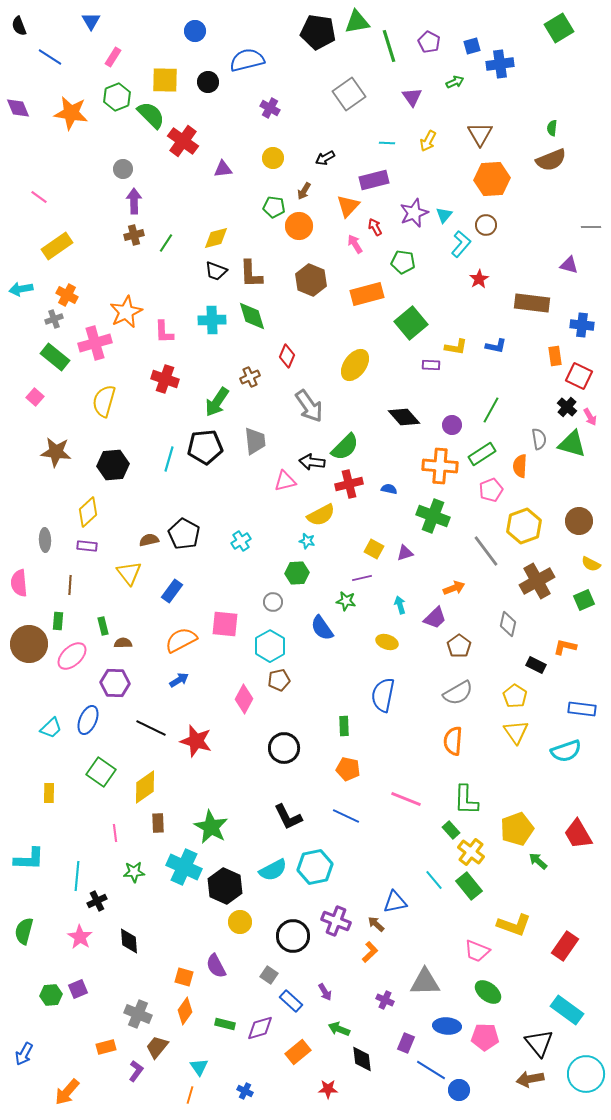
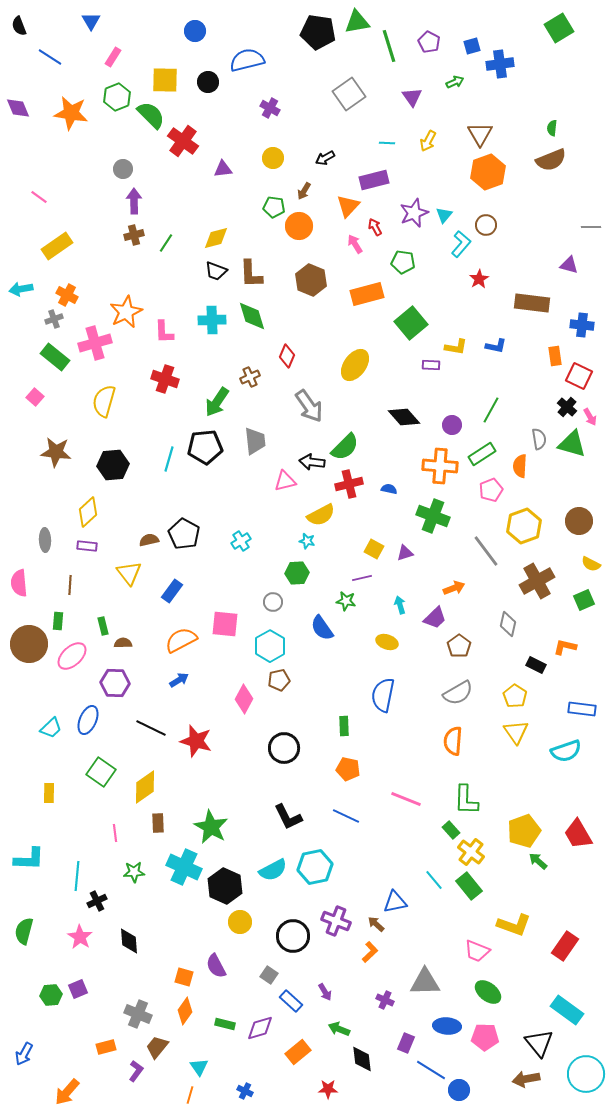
orange hexagon at (492, 179): moved 4 px left, 7 px up; rotated 16 degrees counterclockwise
yellow pentagon at (517, 829): moved 7 px right, 2 px down
brown arrow at (530, 1079): moved 4 px left
